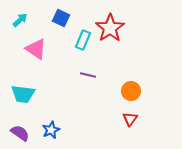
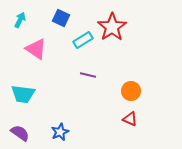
cyan arrow: rotated 21 degrees counterclockwise
red star: moved 2 px right, 1 px up
cyan rectangle: rotated 36 degrees clockwise
red triangle: rotated 42 degrees counterclockwise
blue star: moved 9 px right, 2 px down
